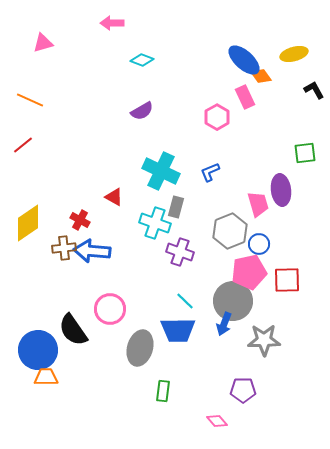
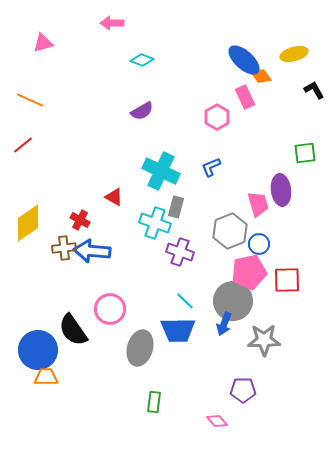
blue L-shape at (210, 172): moved 1 px right, 5 px up
green rectangle at (163, 391): moved 9 px left, 11 px down
